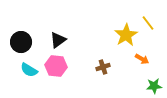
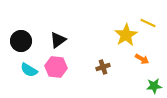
yellow line: rotated 28 degrees counterclockwise
black circle: moved 1 px up
pink hexagon: moved 1 px down
